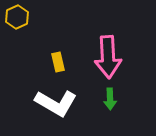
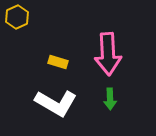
pink arrow: moved 3 px up
yellow rectangle: rotated 60 degrees counterclockwise
